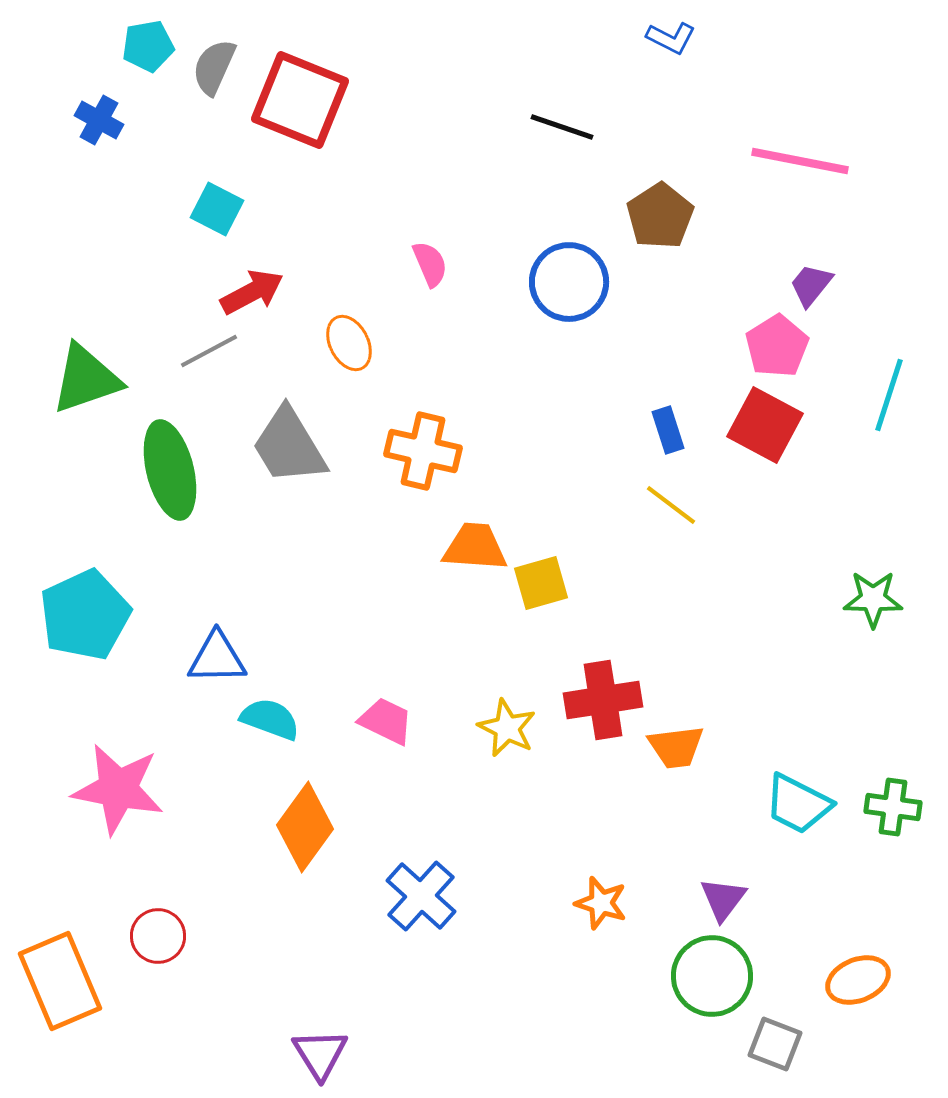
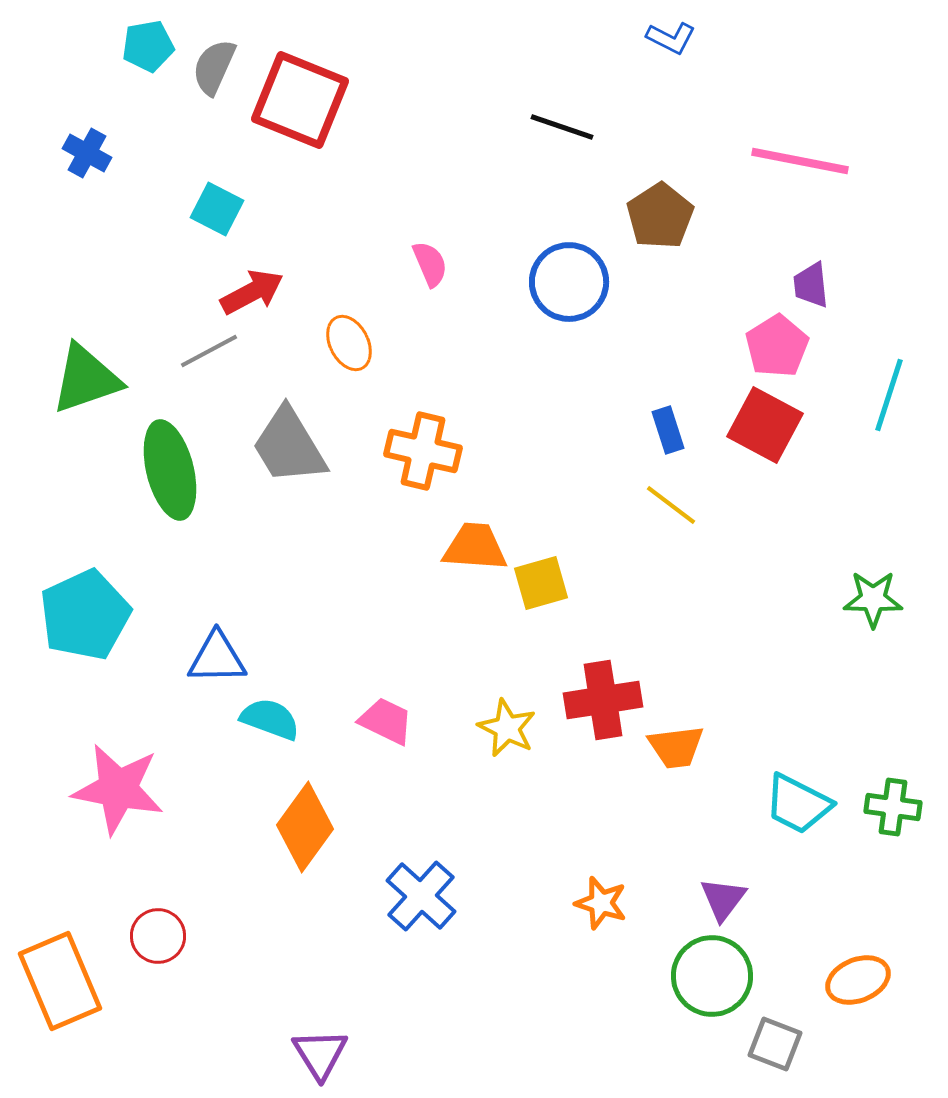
blue cross at (99, 120): moved 12 px left, 33 px down
purple trapezoid at (811, 285): rotated 45 degrees counterclockwise
